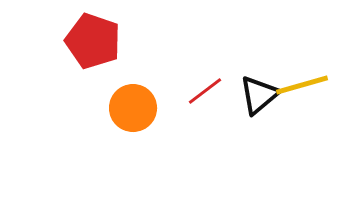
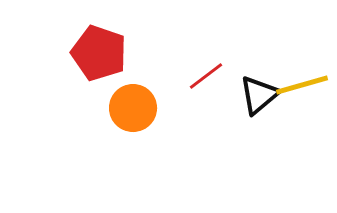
red pentagon: moved 6 px right, 12 px down
red line: moved 1 px right, 15 px up
